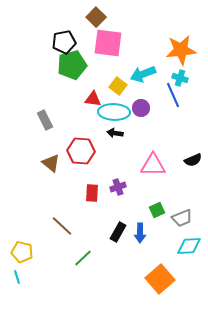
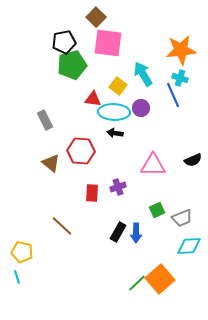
cyan arrow: rotated 80 degrees clockwise
blue arrow: moved 4 px left
green line: moved 54 px right, 25 px down
